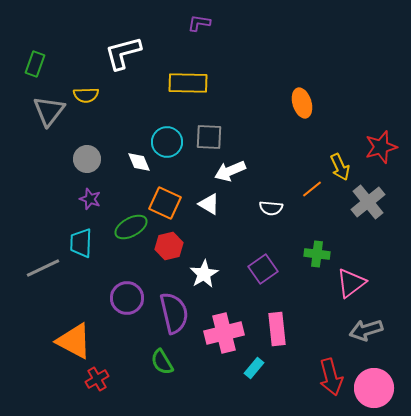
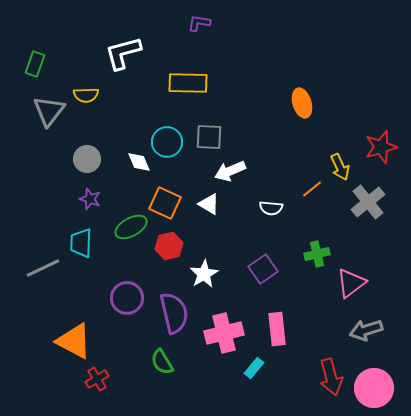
green cross: rotated 20 degrees counterclockwise
